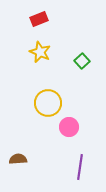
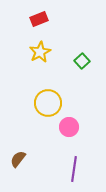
yellow star: rotated 20 degrees clockwise
brown semicircle: rotated 48 degrees counterclockwise
purple line: moved 6 px left, 2 px down
